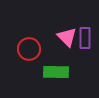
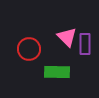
purple rectangle: moved 6 px down
green rectangle: moved 1 px right
